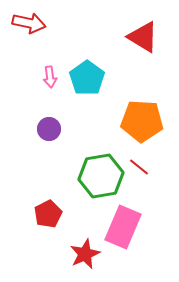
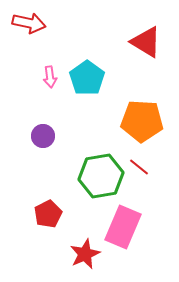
red triangle: moved 3 px right, 5 px down
purple circle: moved 6 px left, 7 px down
